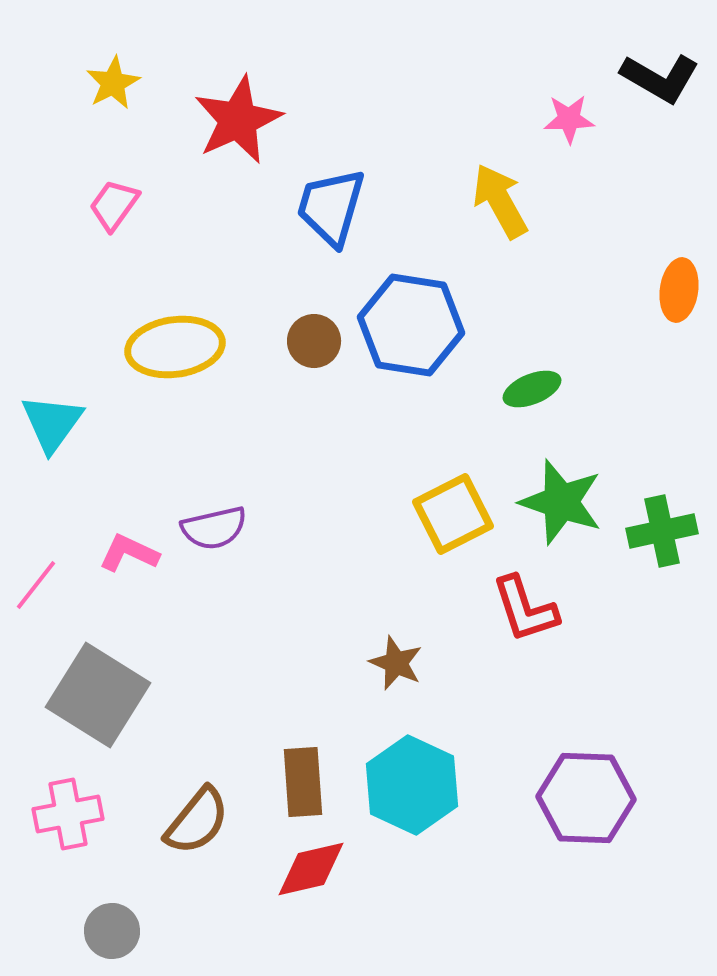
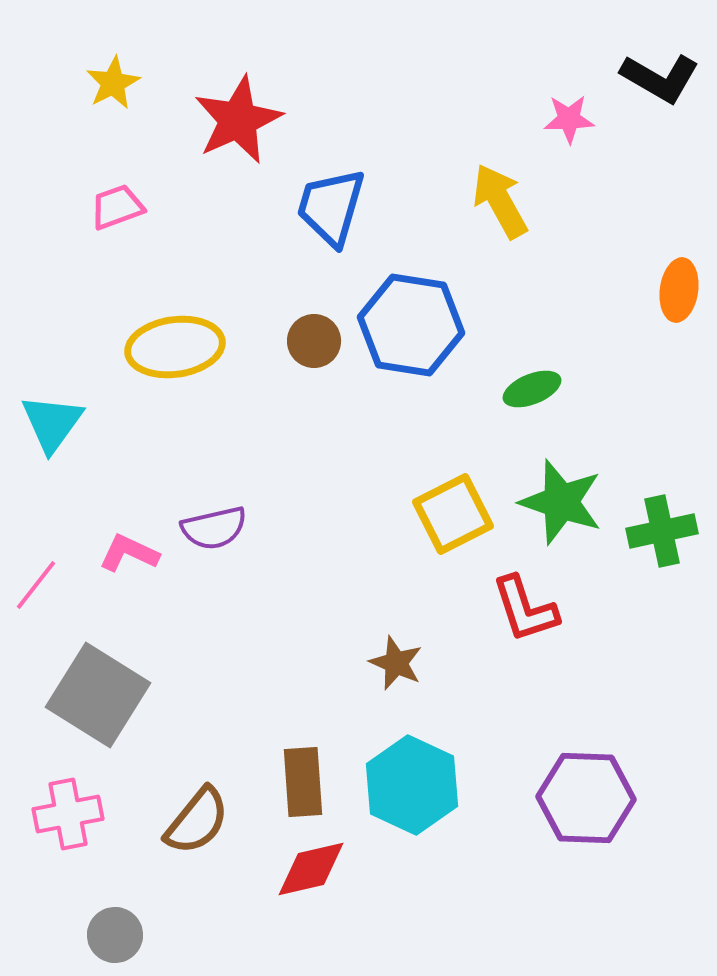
pink trapezoid: moved 3 px right, 2 px down; rotated 34 degrees clockwise
gray circle: moved 3 px right, 4 px down
